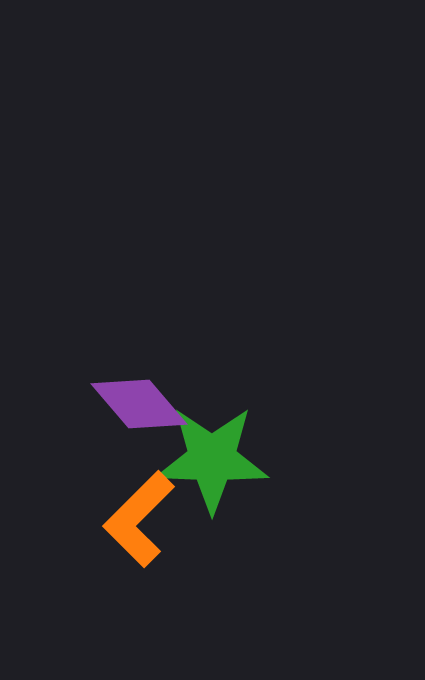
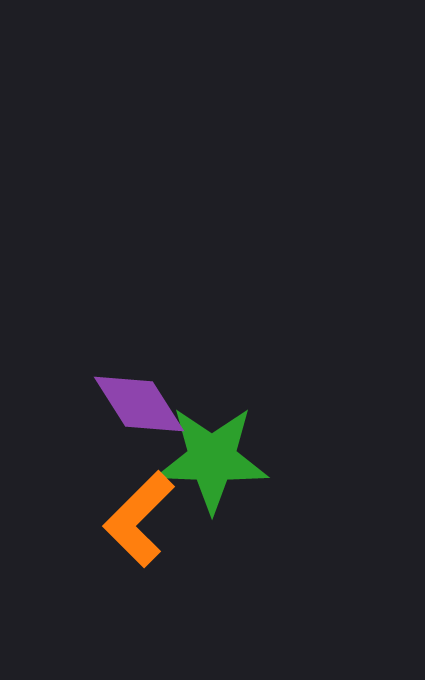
purple diamond: rotated 8 degrees clockwise
